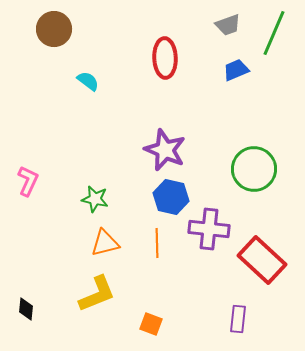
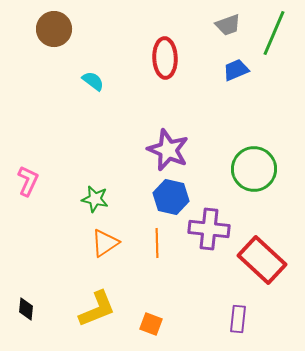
cyan semicircle: moved 5 px right
purple star: moved 3 px right
orange triangle: rotated 20 degrees counterclockwise
yellow L-shape: moved 15 px down
